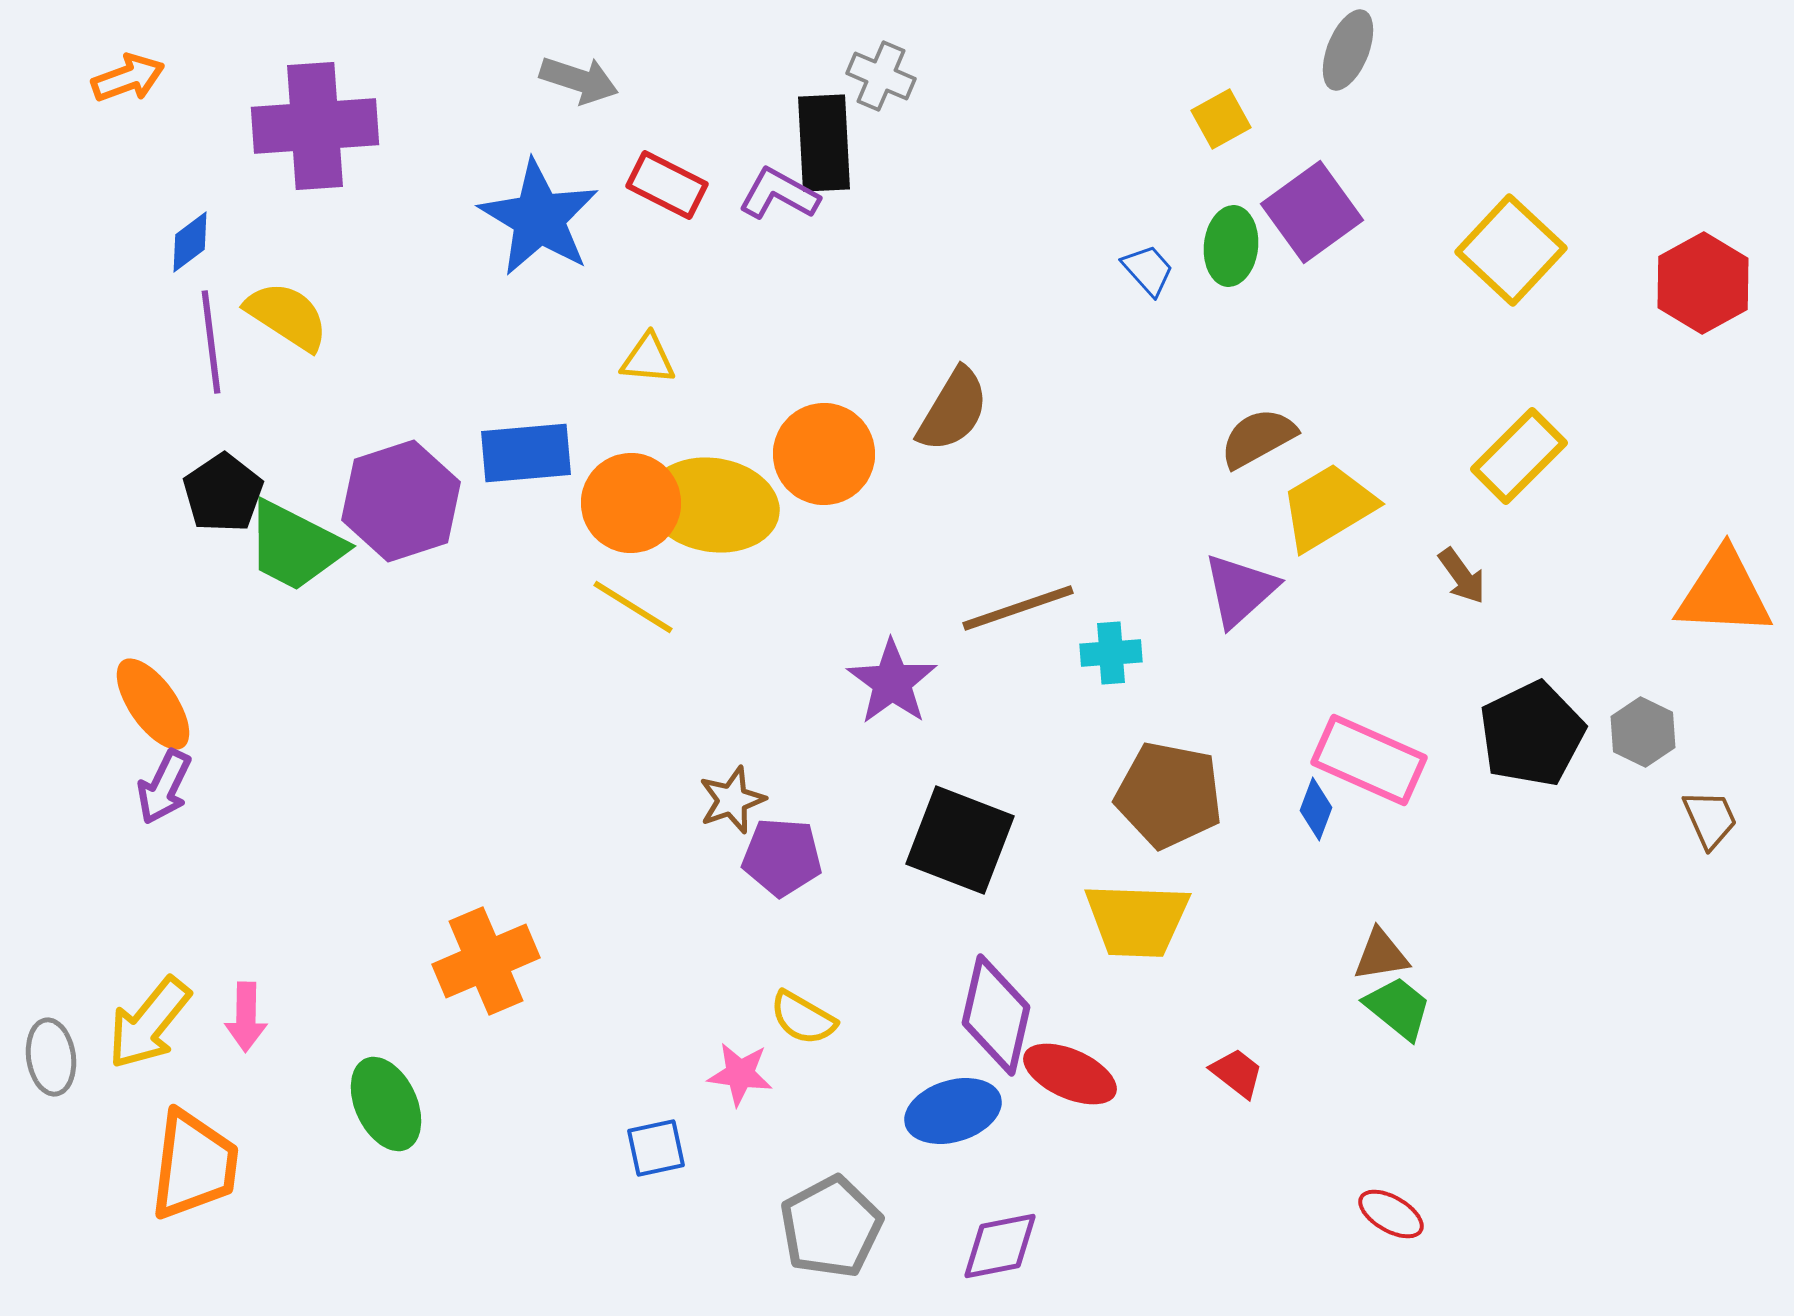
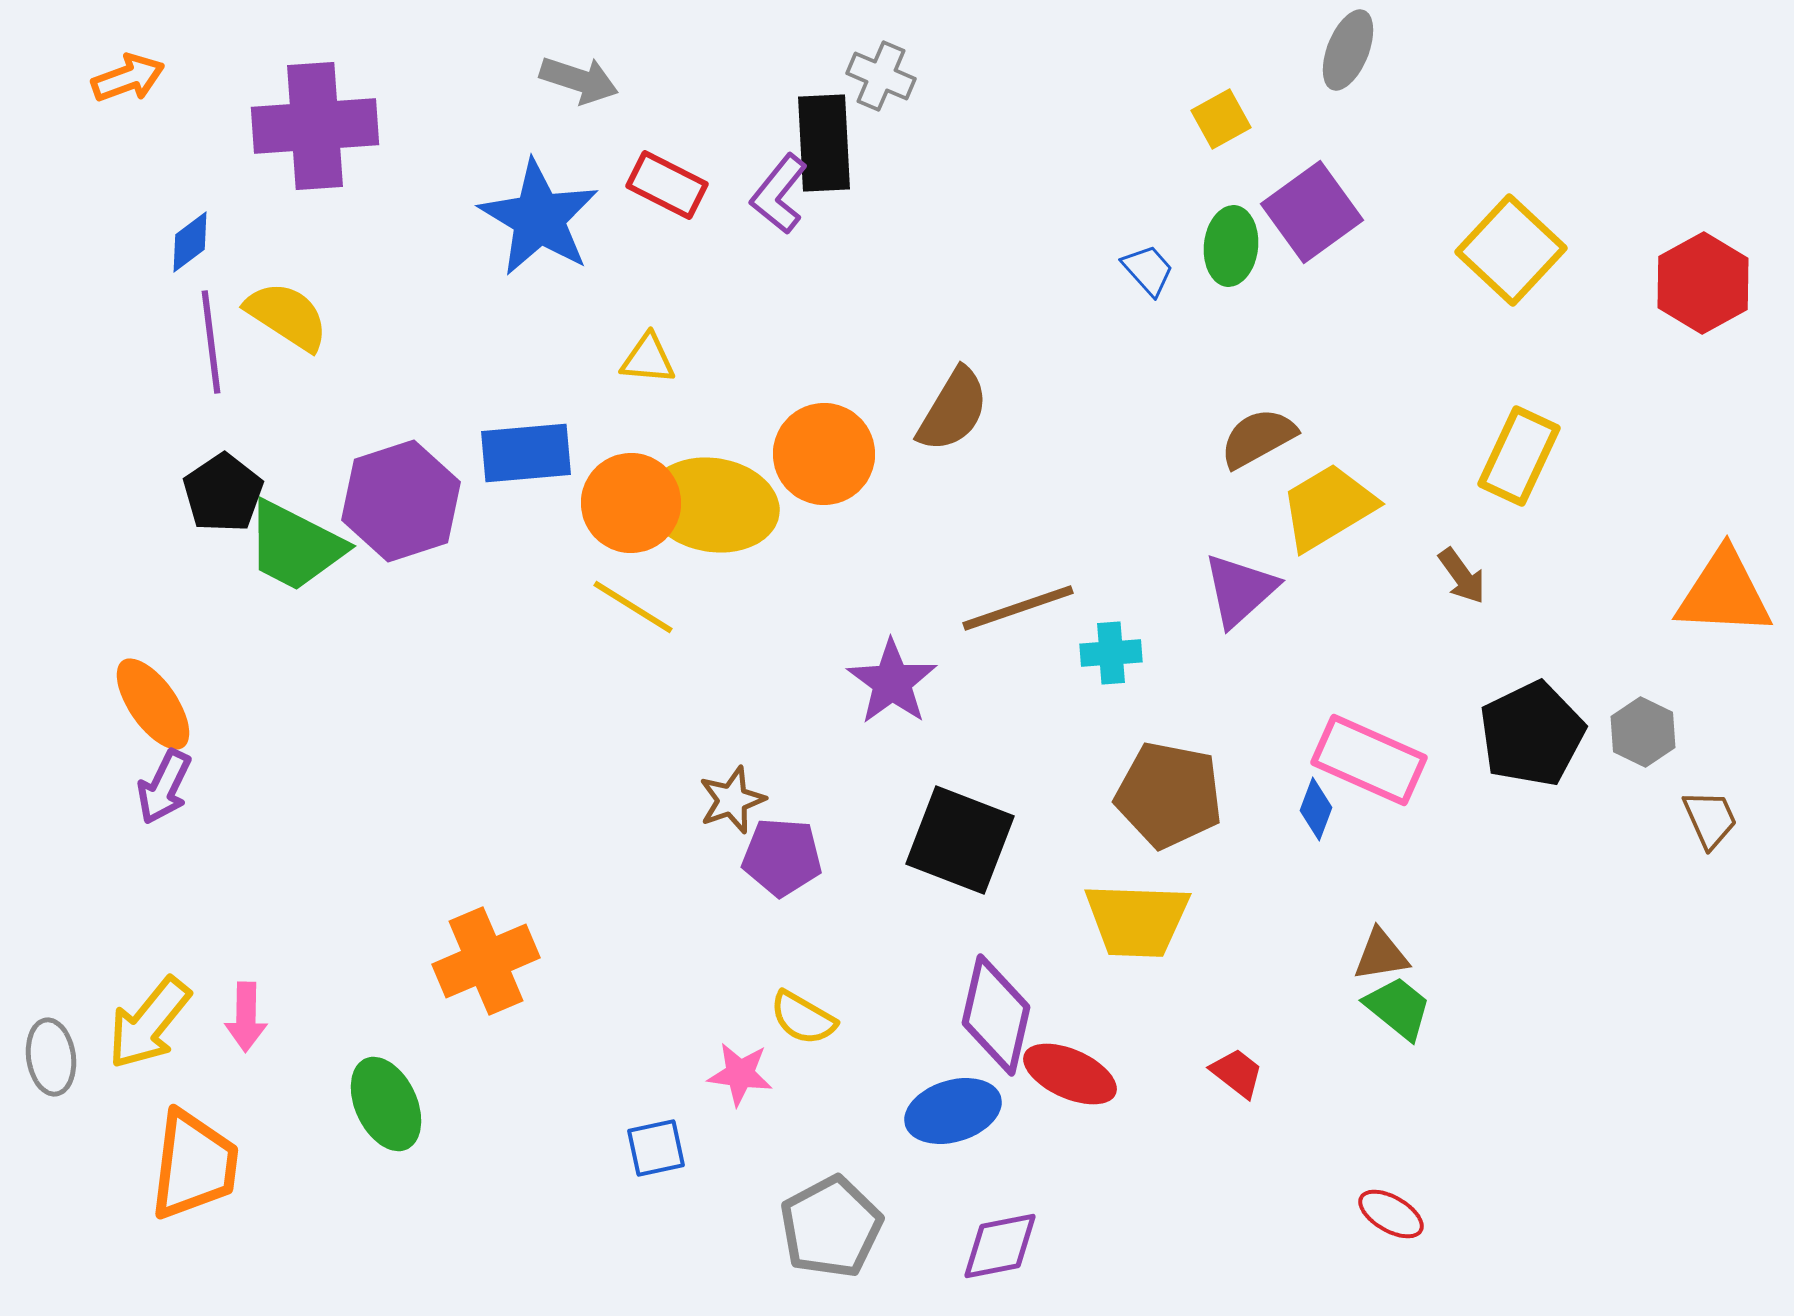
purple L-shape at (779, 194): rotated 80 degrees counterclockwise
yellow rectangle at (1519, 456): rotated 20 degrees counterclockwise
